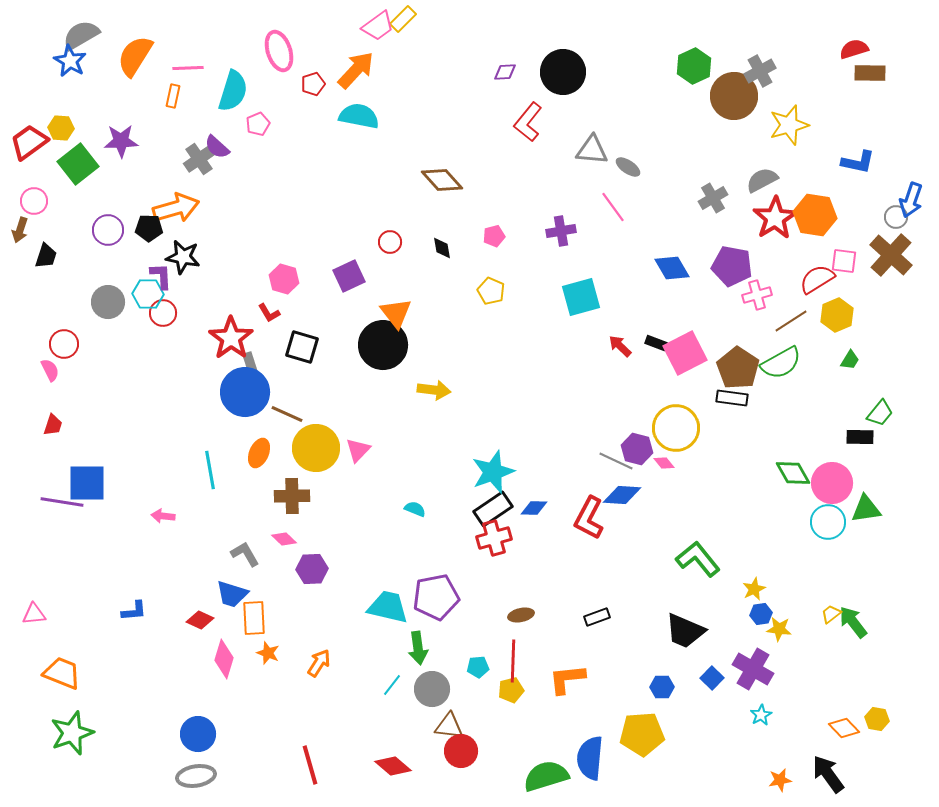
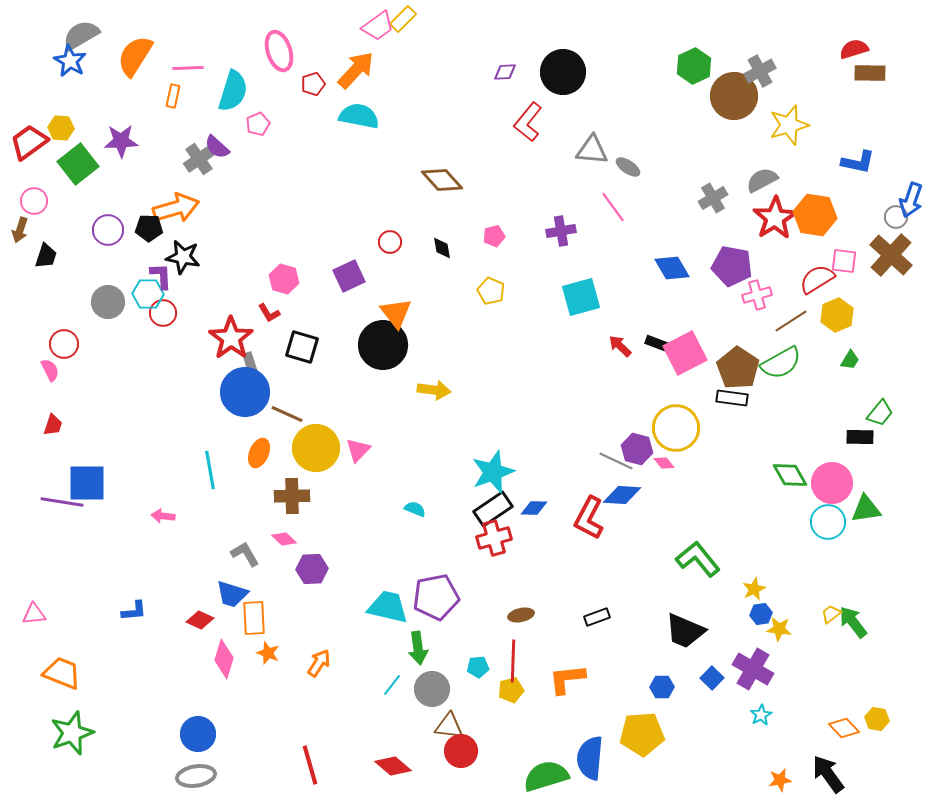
green diamond at (793, 473): moved 3 px left, 2 px down
